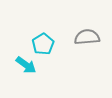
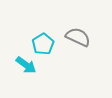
gray semicircle: moved 9 px left; rotated 30 degrees clockwise
